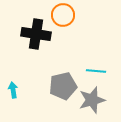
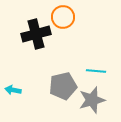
orange circle: moved 2 px down
black cross: rotated 24 degrees counterclockwise
cyan arrow: rotated 70 degrees counterclockwise
